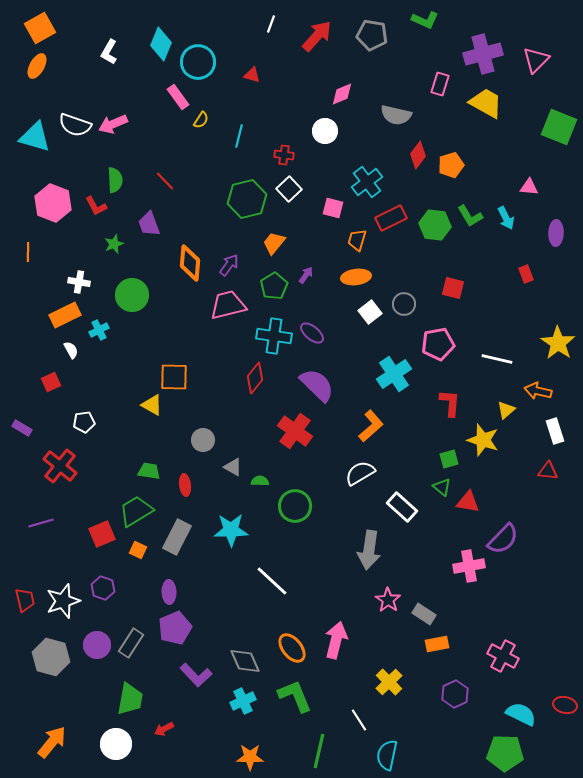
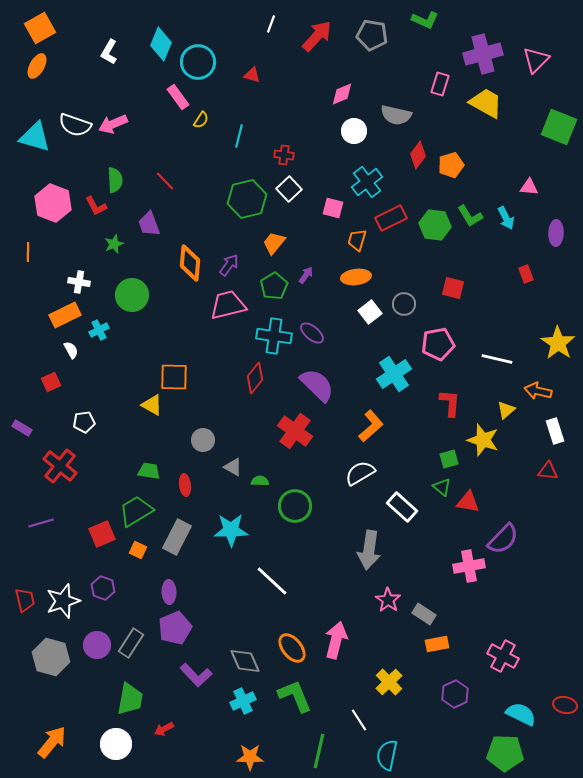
white circle at (325, 131): moved 29 px right
